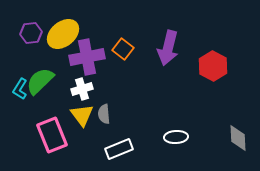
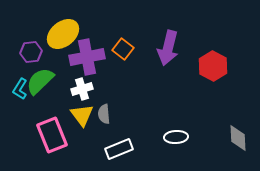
purple hexagon: moved 19 px down
